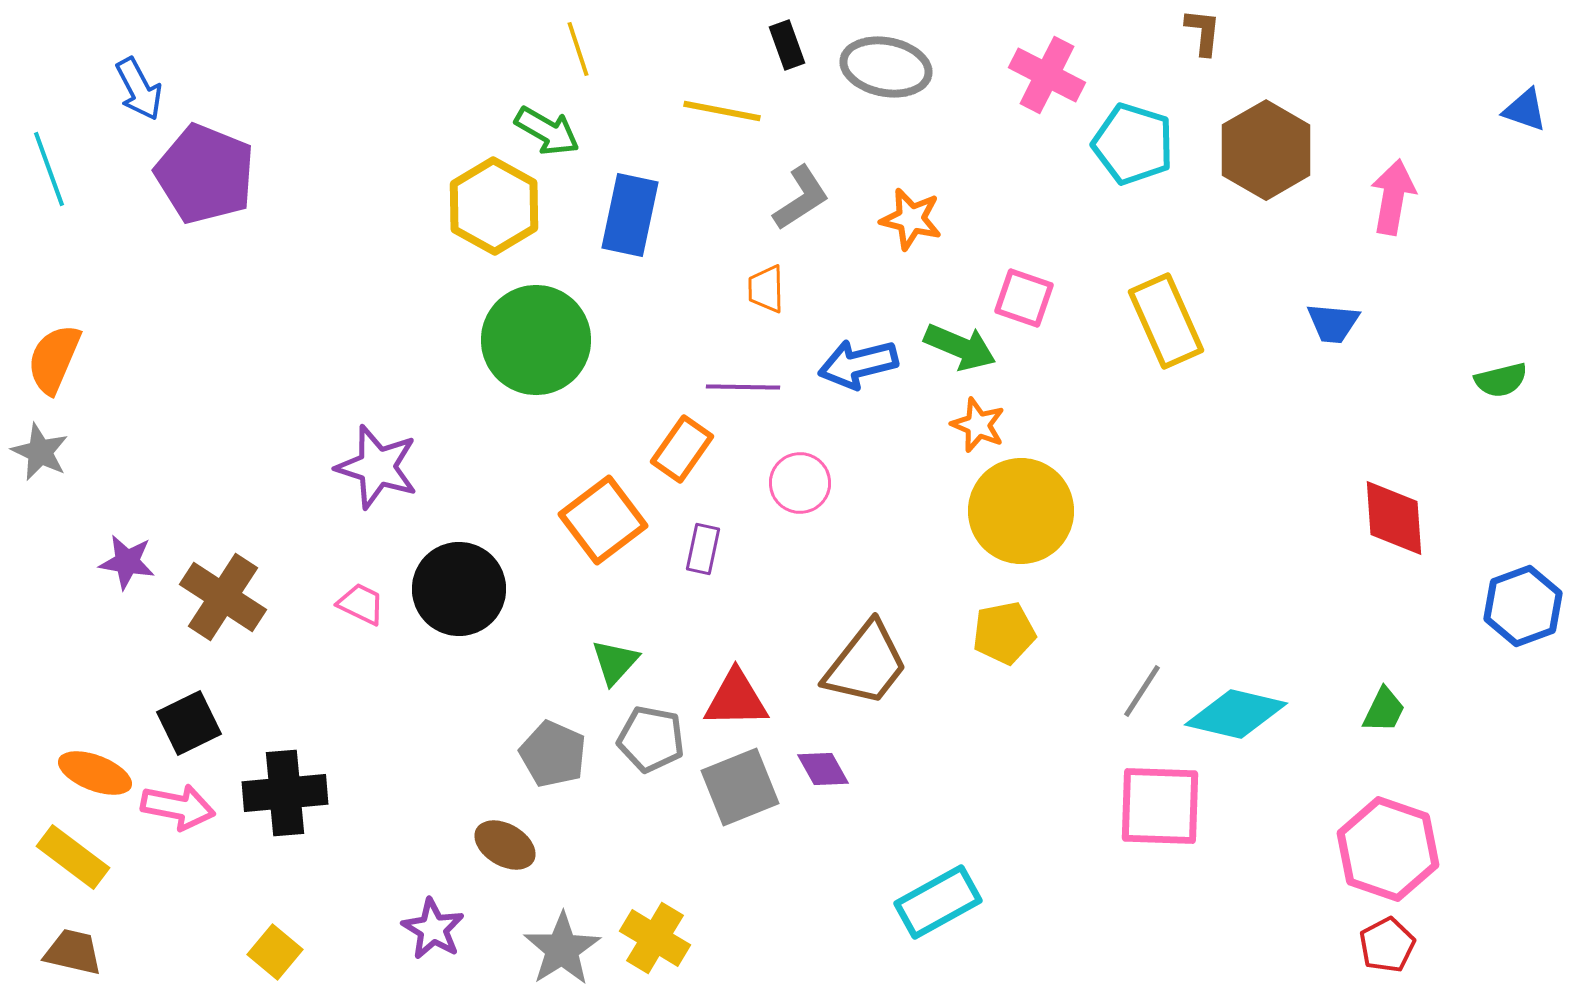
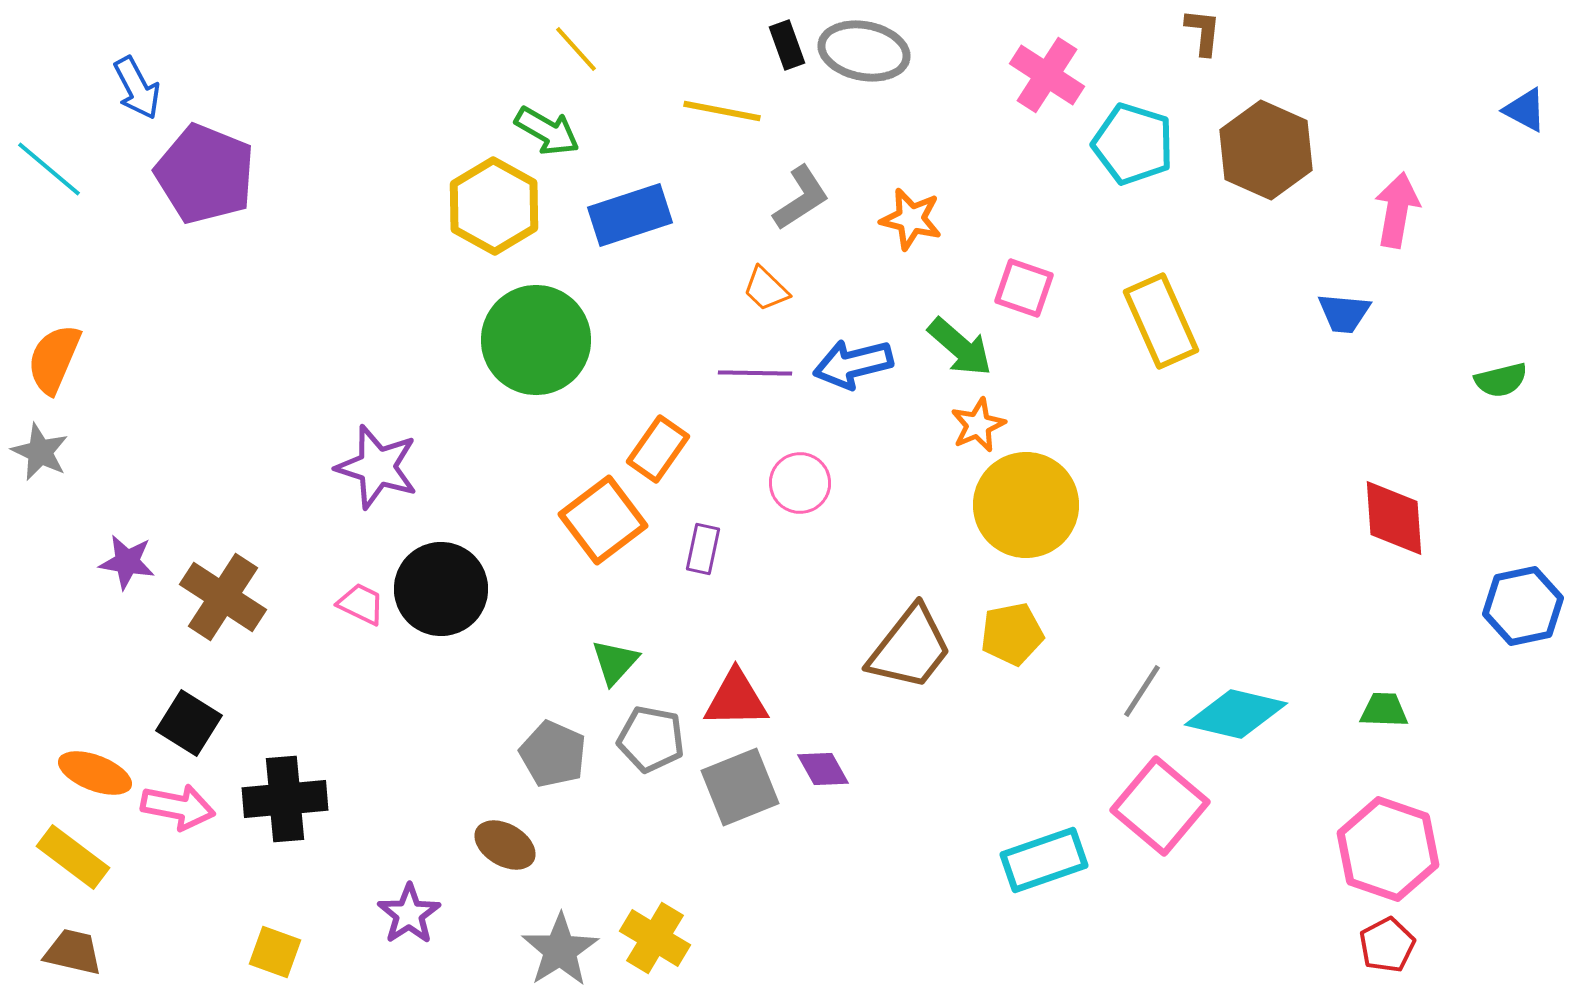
yellow line at (578, 49): moved 2 px left; rotated 24 degrees counterclockwise
gray ellipse at (886, 67): moved 22 px left, 16 px up
pink cross at (1047, 75): rotated 6 degrees clockwise
blue arrow at (139, 89): moved 2 px left, 1 px up
blue triangle at (1525, 110): rotated 9 degrees clockwise
brown hexagon at (1266, 150): rotated 6 degrees counterclockwise
cyan line at (49, 169): rotated 30 degrees counterclockwise
pink arrow at (1393, 197): moved 4 px right, 13 px down
blue rectangle at (630, 215): rotated 60 degrees clockwise
orange trapezoid at (766, 289): rotated 45 degrees counterclockwise
pink square at (1024, 298): moved 10 px up
yellow rectangle at (1166, 321): moved 5 px left
blue trapezoid at (1333, 323): moved 11 px right, 10 px up
green arrow at (960, 347): rotated 18 degrees clockwise
blue arrow at (858, 364): moved 5 px left
purple line at (743, 387): moved 12 px right, 14 px up
orange star at (978, 425): rotated 26 degrees clockwise
orange rectangle at (682, 449): moved 24 px left
yellow circle at (1021, 511): moved 5 px right, 6 px up
black circle at (459, 589): moved 18 px left
blue hexagon at (1523, 606): rotated 8 degrees clockwise
yellow pentagon at (1004, 633): moved 8 px right, 1 px down
brown trapezoid at (866, 664): moved 44 px right, 16 px up
green trapezoid at (1384, 710): rotated 114 degrees counterclockwise
black square at (189, 723): rotated 32 degrees counterclockwise
black cross at (285, 793): moved 6 px down
pink square at (1160, 806): rotated 38 degrees clockwise
cyan rectangle at (938, 902): moved 106 px right, 42 px up; rotated 10 degrees clockwise
purple star at (433, 929): moved 24 px left, 15 px up; rotated 8 degrees clockwise
gray star at (562, 949): moved 2 px left, 1 px down
yellow square at (275, 952): rotated 20 degrees counterclockwise
